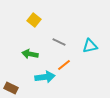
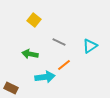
cyan triangle: rotated 21 degrees counterclockwise
